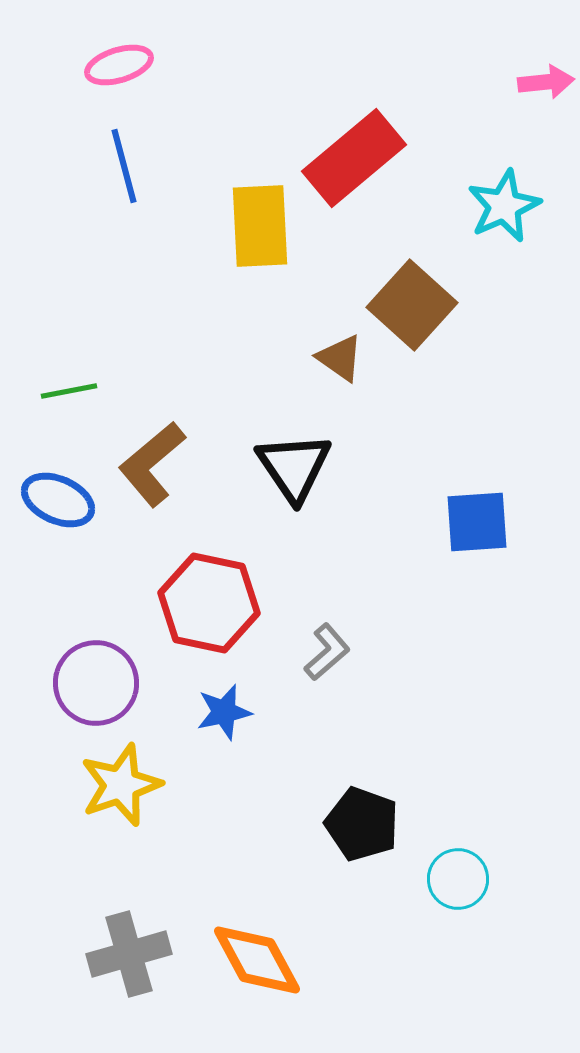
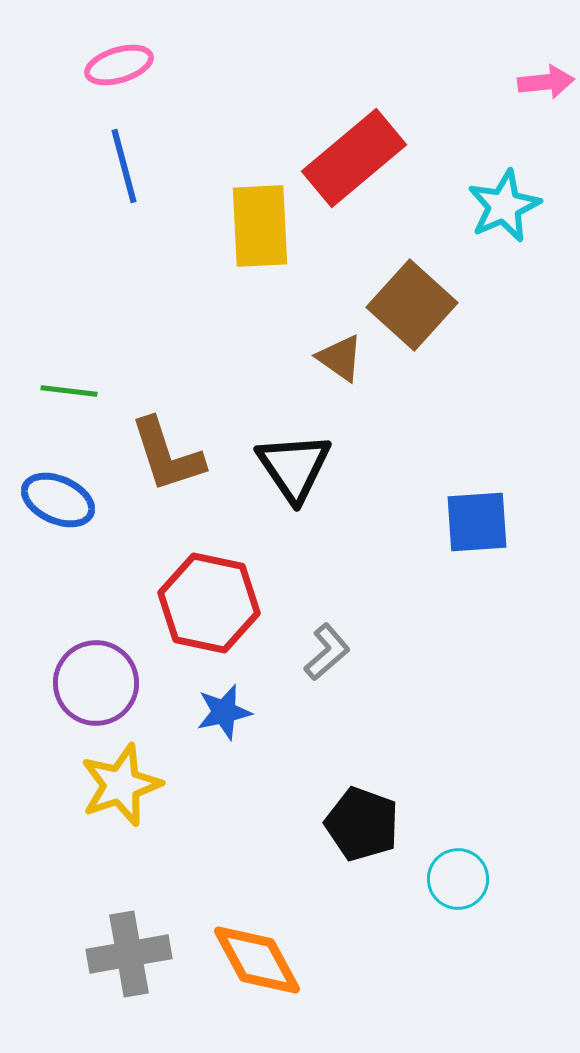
green line: rotated 18 degrees clockwise
brown L-shape: moved 15 px right, 9 px up; rotated 68 degrees counterclockwise
gray cross: rotated 6 degrees clockwise
